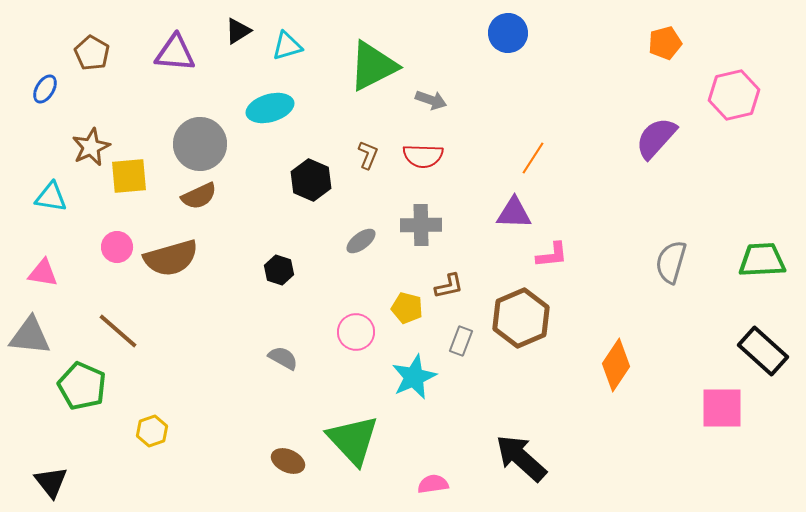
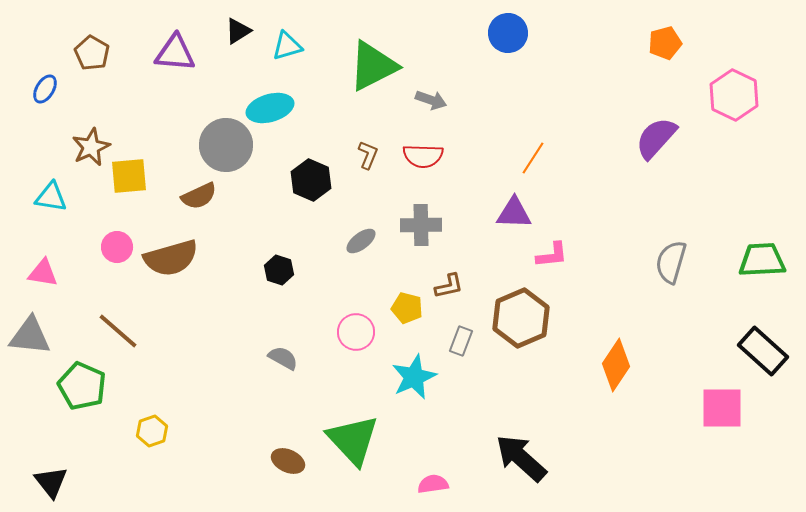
pink hexagon at (734, 95): rotated 21 degrees counterclockwise
gray circle at (200, 144): moved 26 px right, 1 px down
